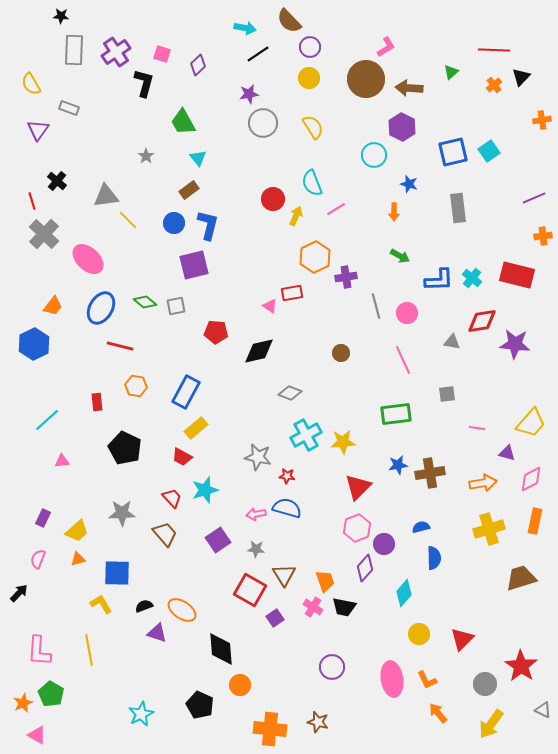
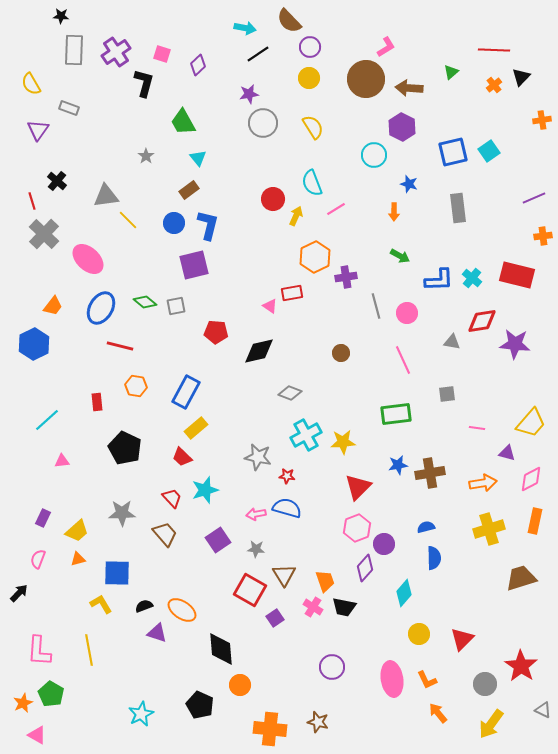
red trapezoid at (182, 457): rotated 15 degrees clockwise
blue semicircle at (421, 527): moved 5 px right
